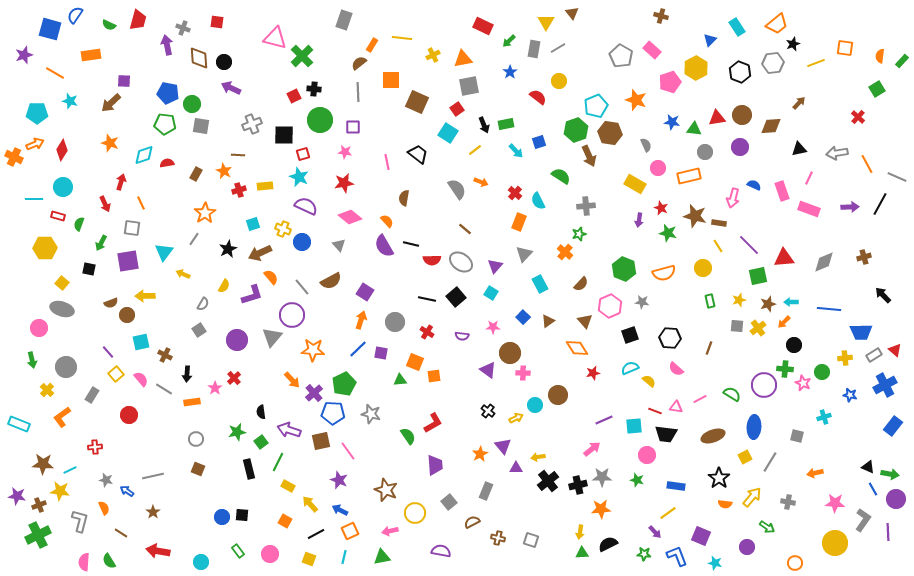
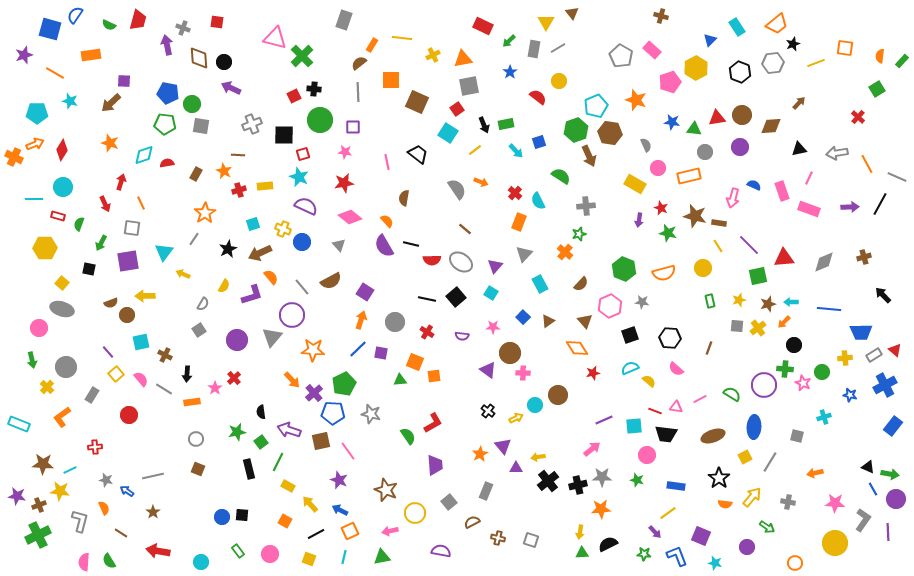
yellow cross at (47, 390): moved 3 px up
